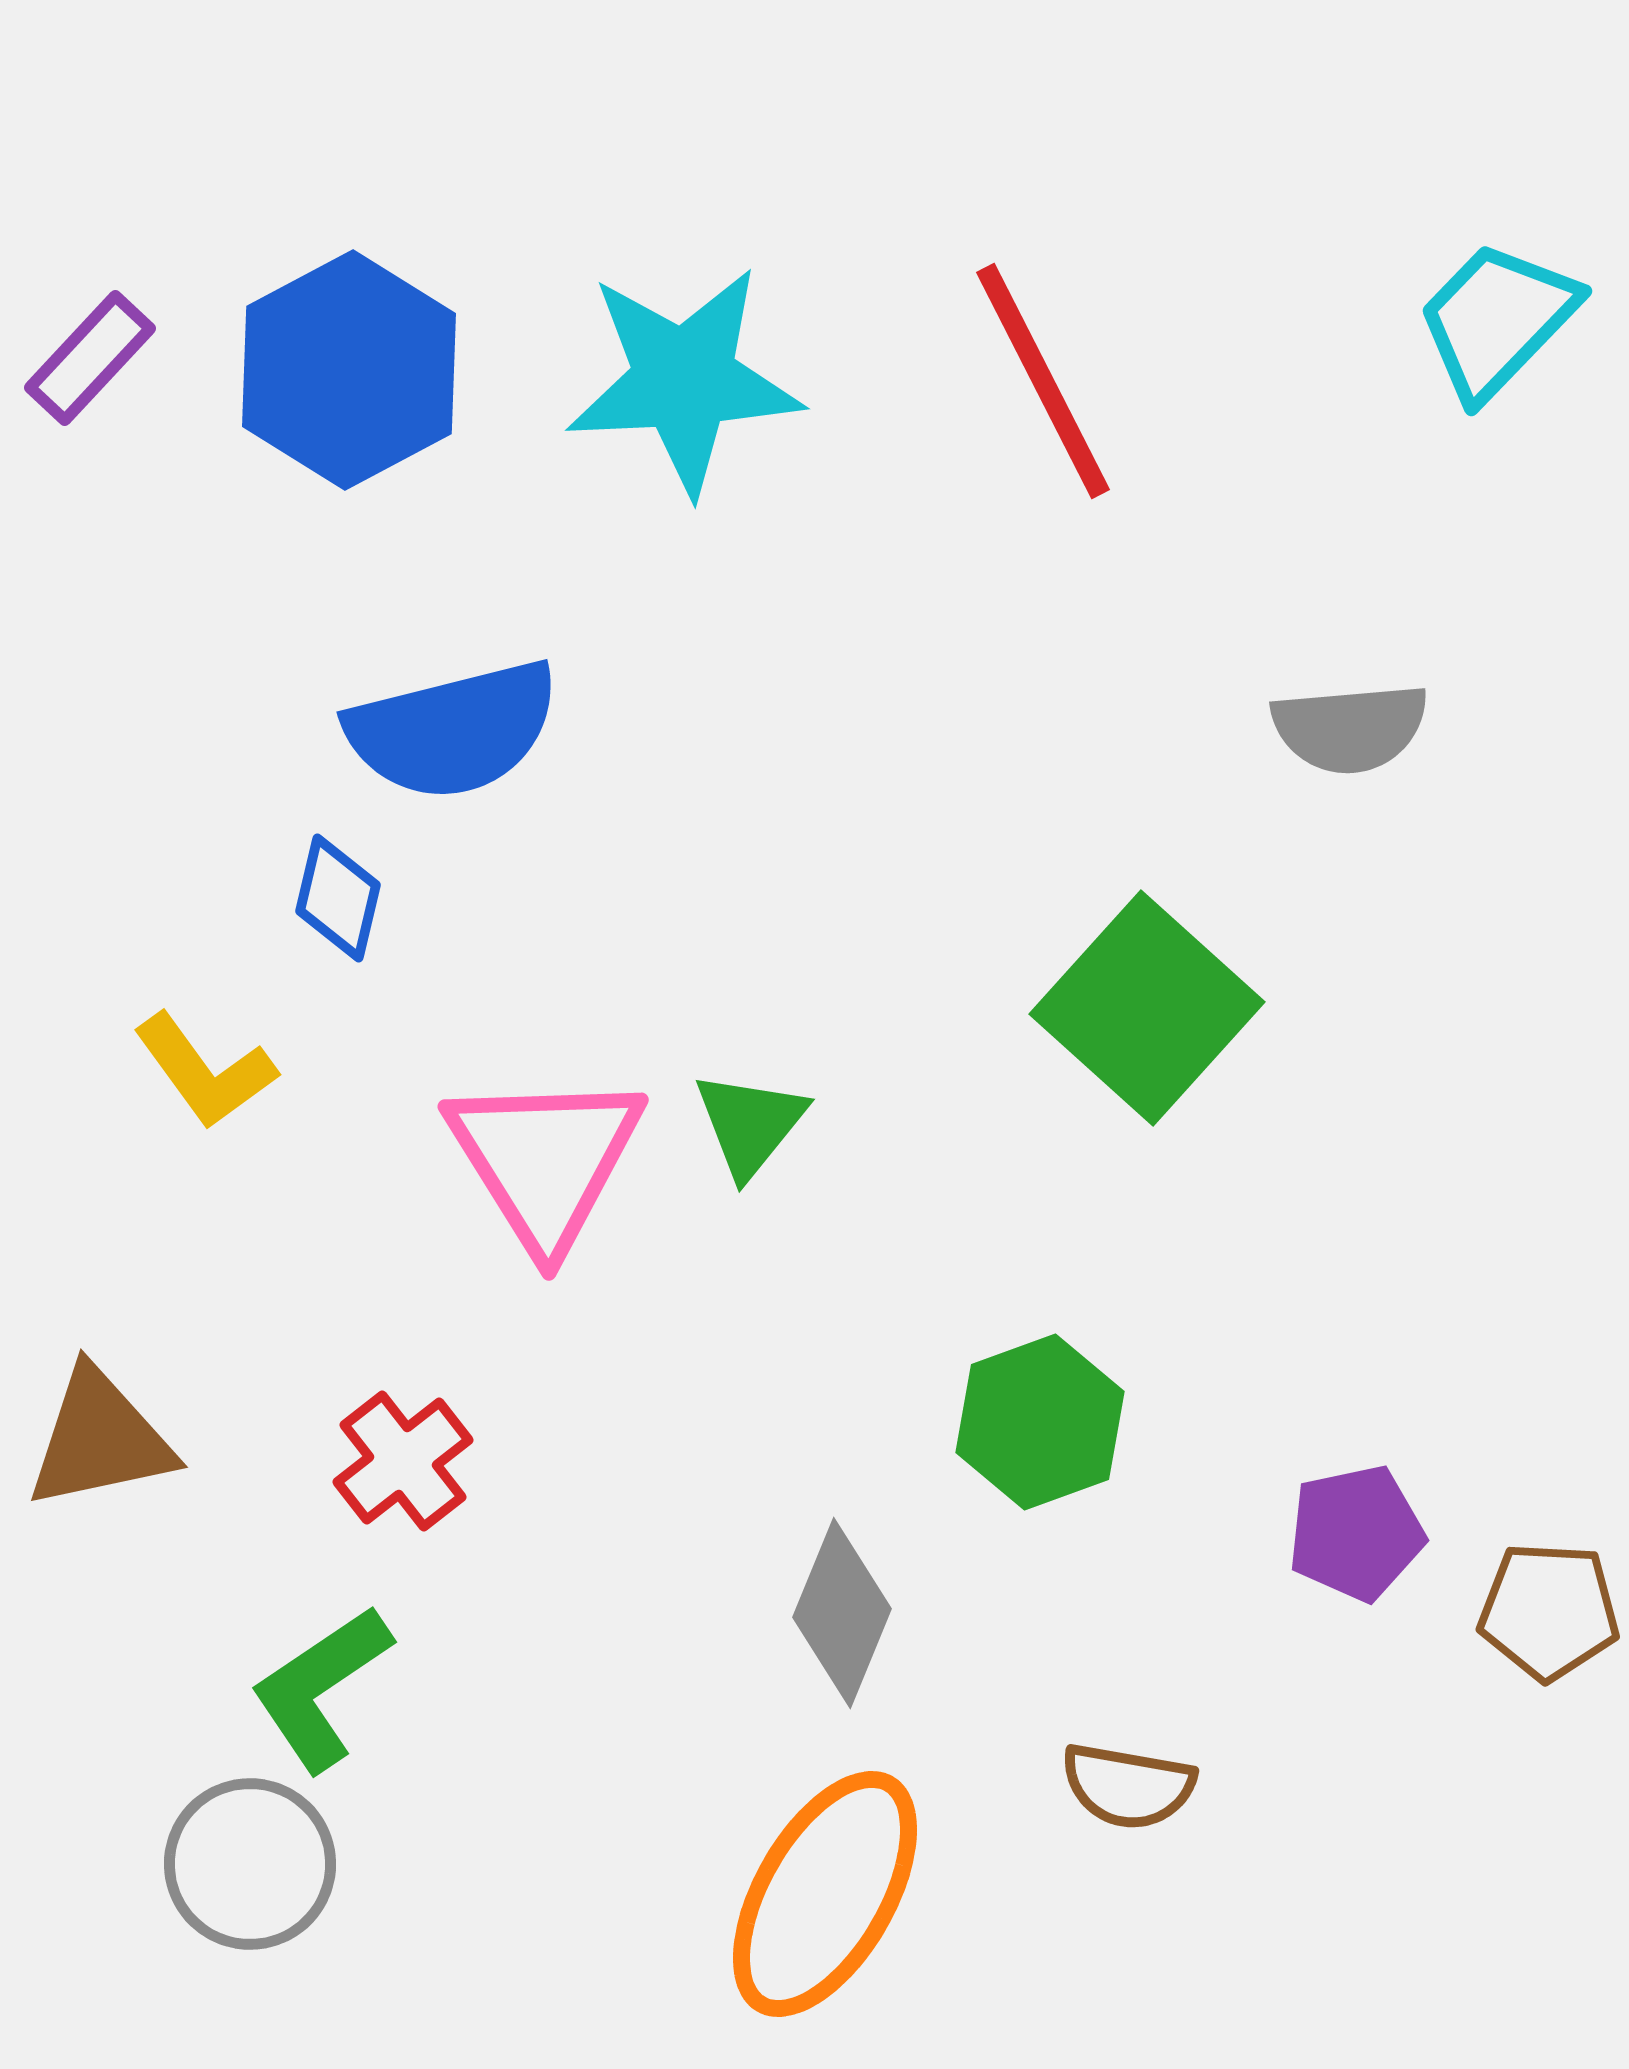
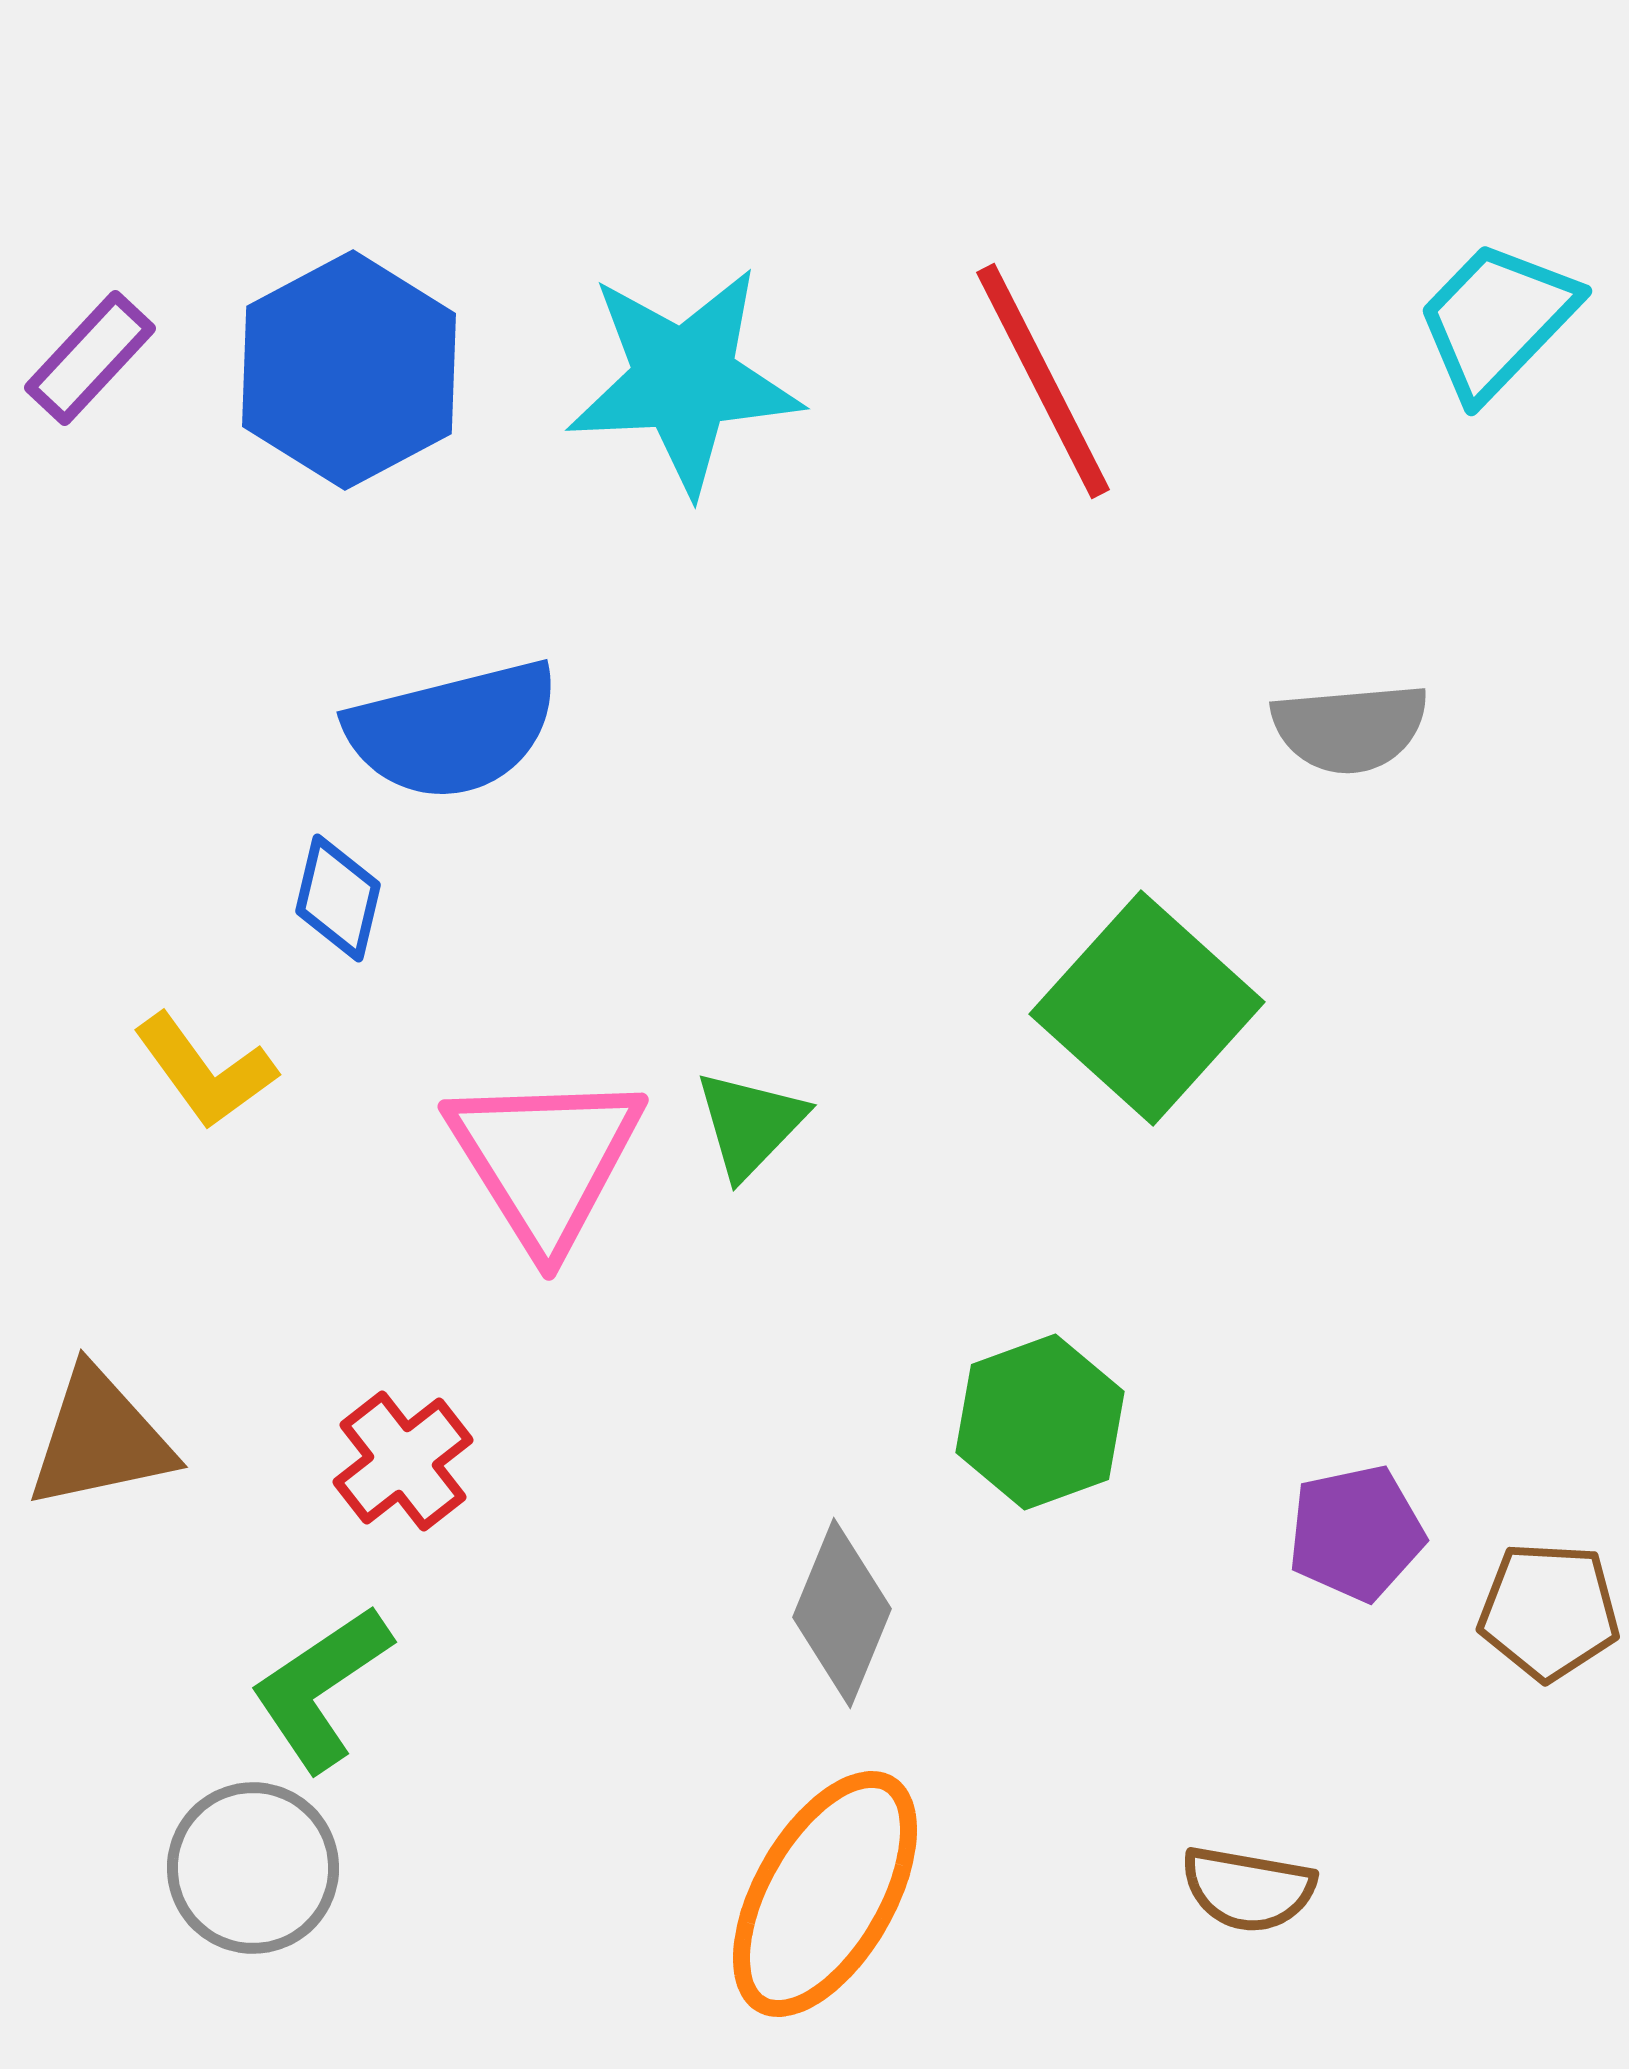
green triangle: rotated 5 degrees clockwise
brown semicircle: moved 120 px right, 103 px down
gray circle: moved 3 px right, 4 px down
